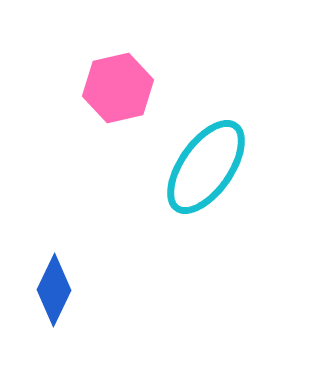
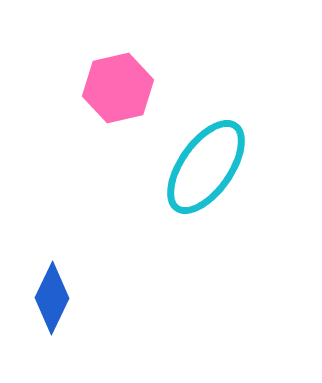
blue diamond: moved 2 px left, 8 px down
